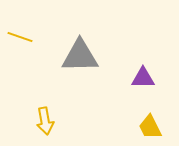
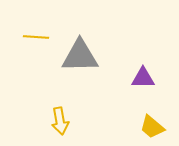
yellow line: moved 16 px right; rotated 15 degrees counterclockwise
yellow arrow: moved 15 px right
yellow trapezoid: moved 2 px right; rotated 24 degrees counterclockwise
